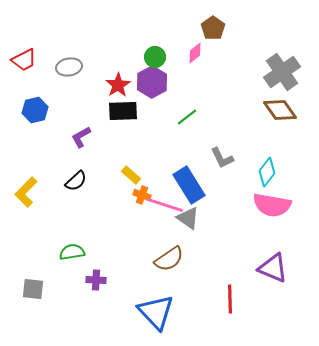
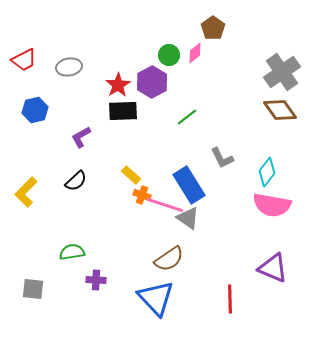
green circle: moved 14 px right, 2 px up
blue triangle: moved 14 px up
